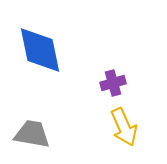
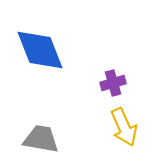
blue diamond: rotated 10 degrees counterclockwise
gray trapezoid: moved 9 px right, 5 px down
